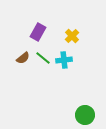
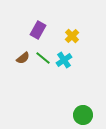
purple rectangle: moved 2 px up
cyan cross: rotated 28 degrees counterclockwise
green circle: moved 2 px left
